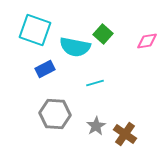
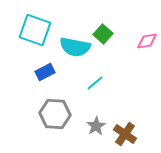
blue rectangle: moved 3 px down
cyan line: rotated 24 degrees counterclockwise
